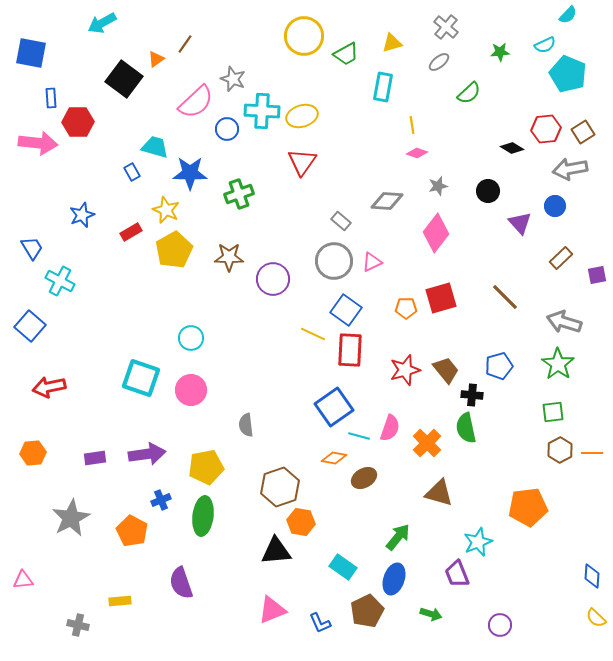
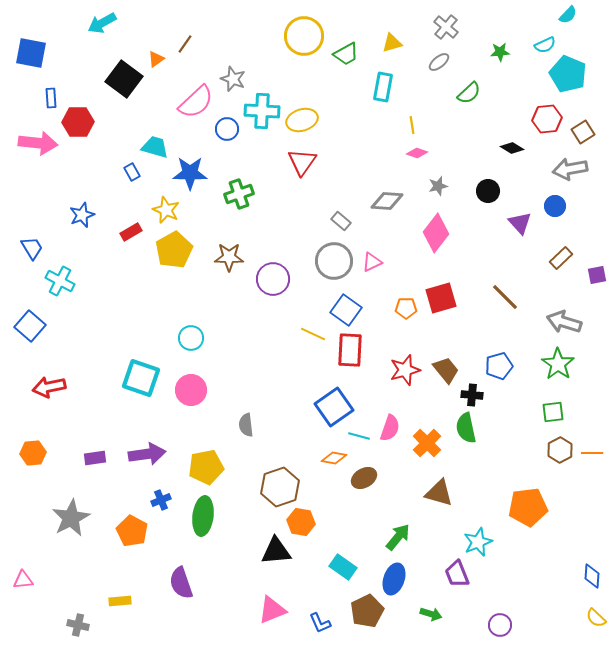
yellow ellipse at (302, 116): moved 4 px down
red hexagon at (546, 129): moved 1 px right, 10 px up
